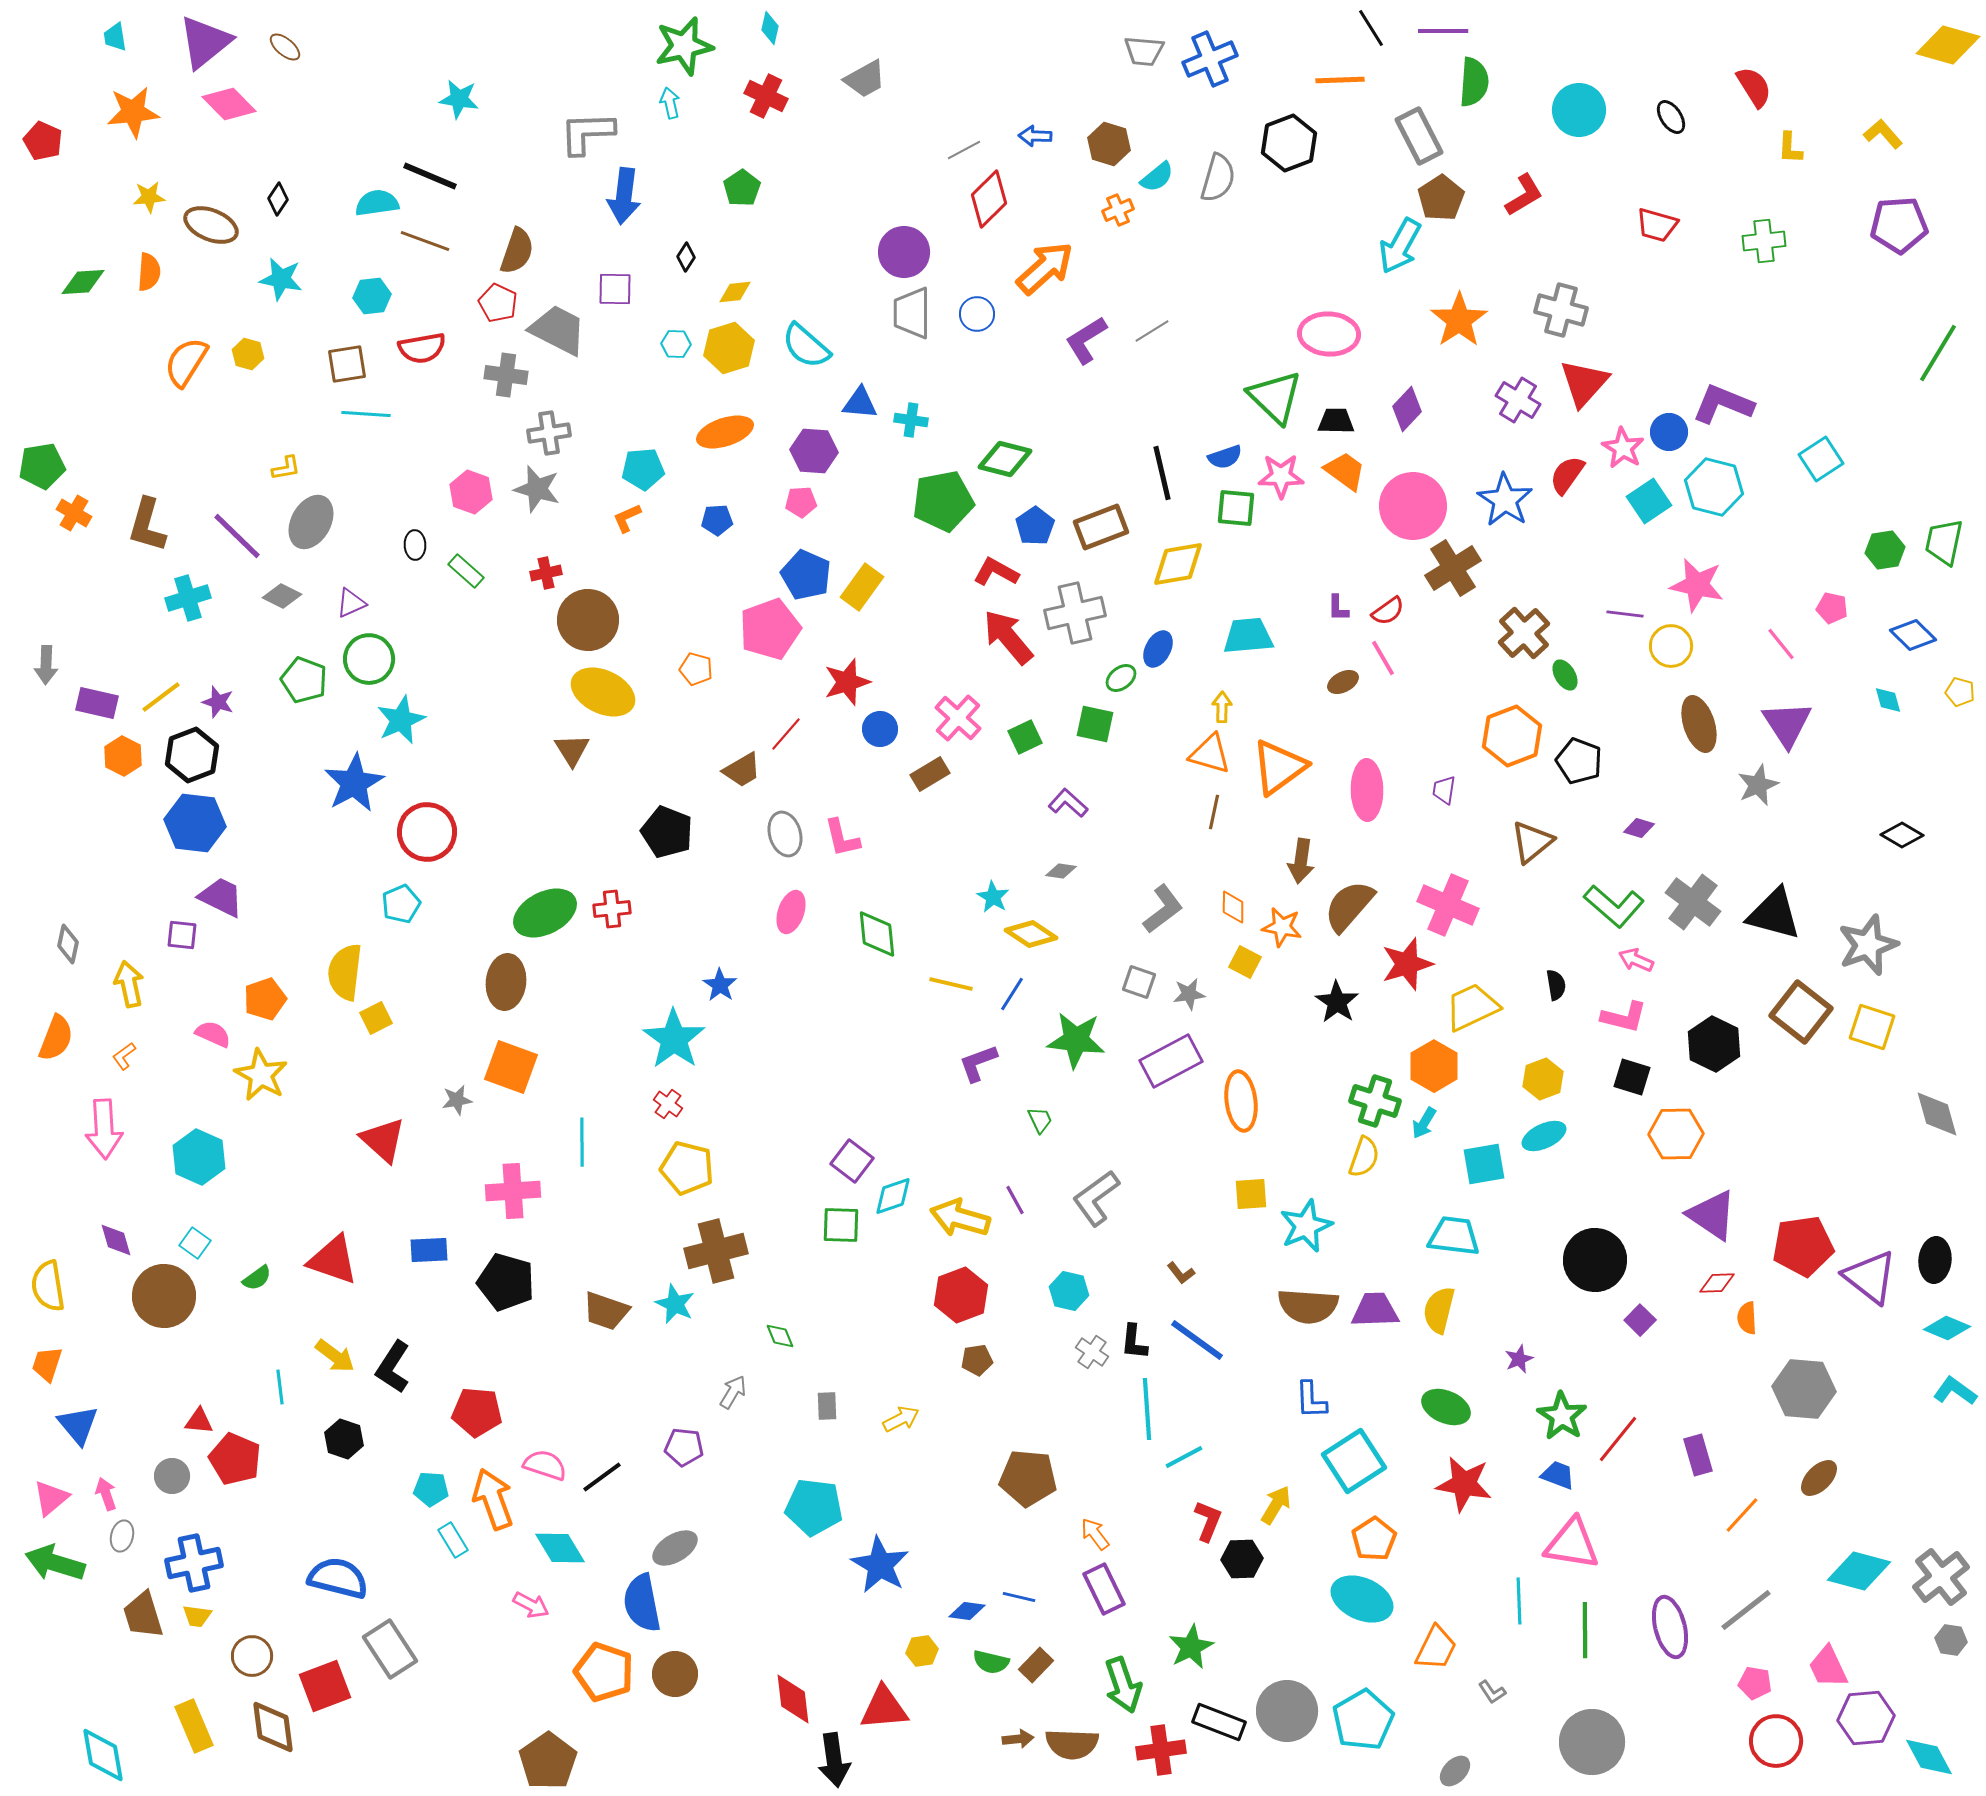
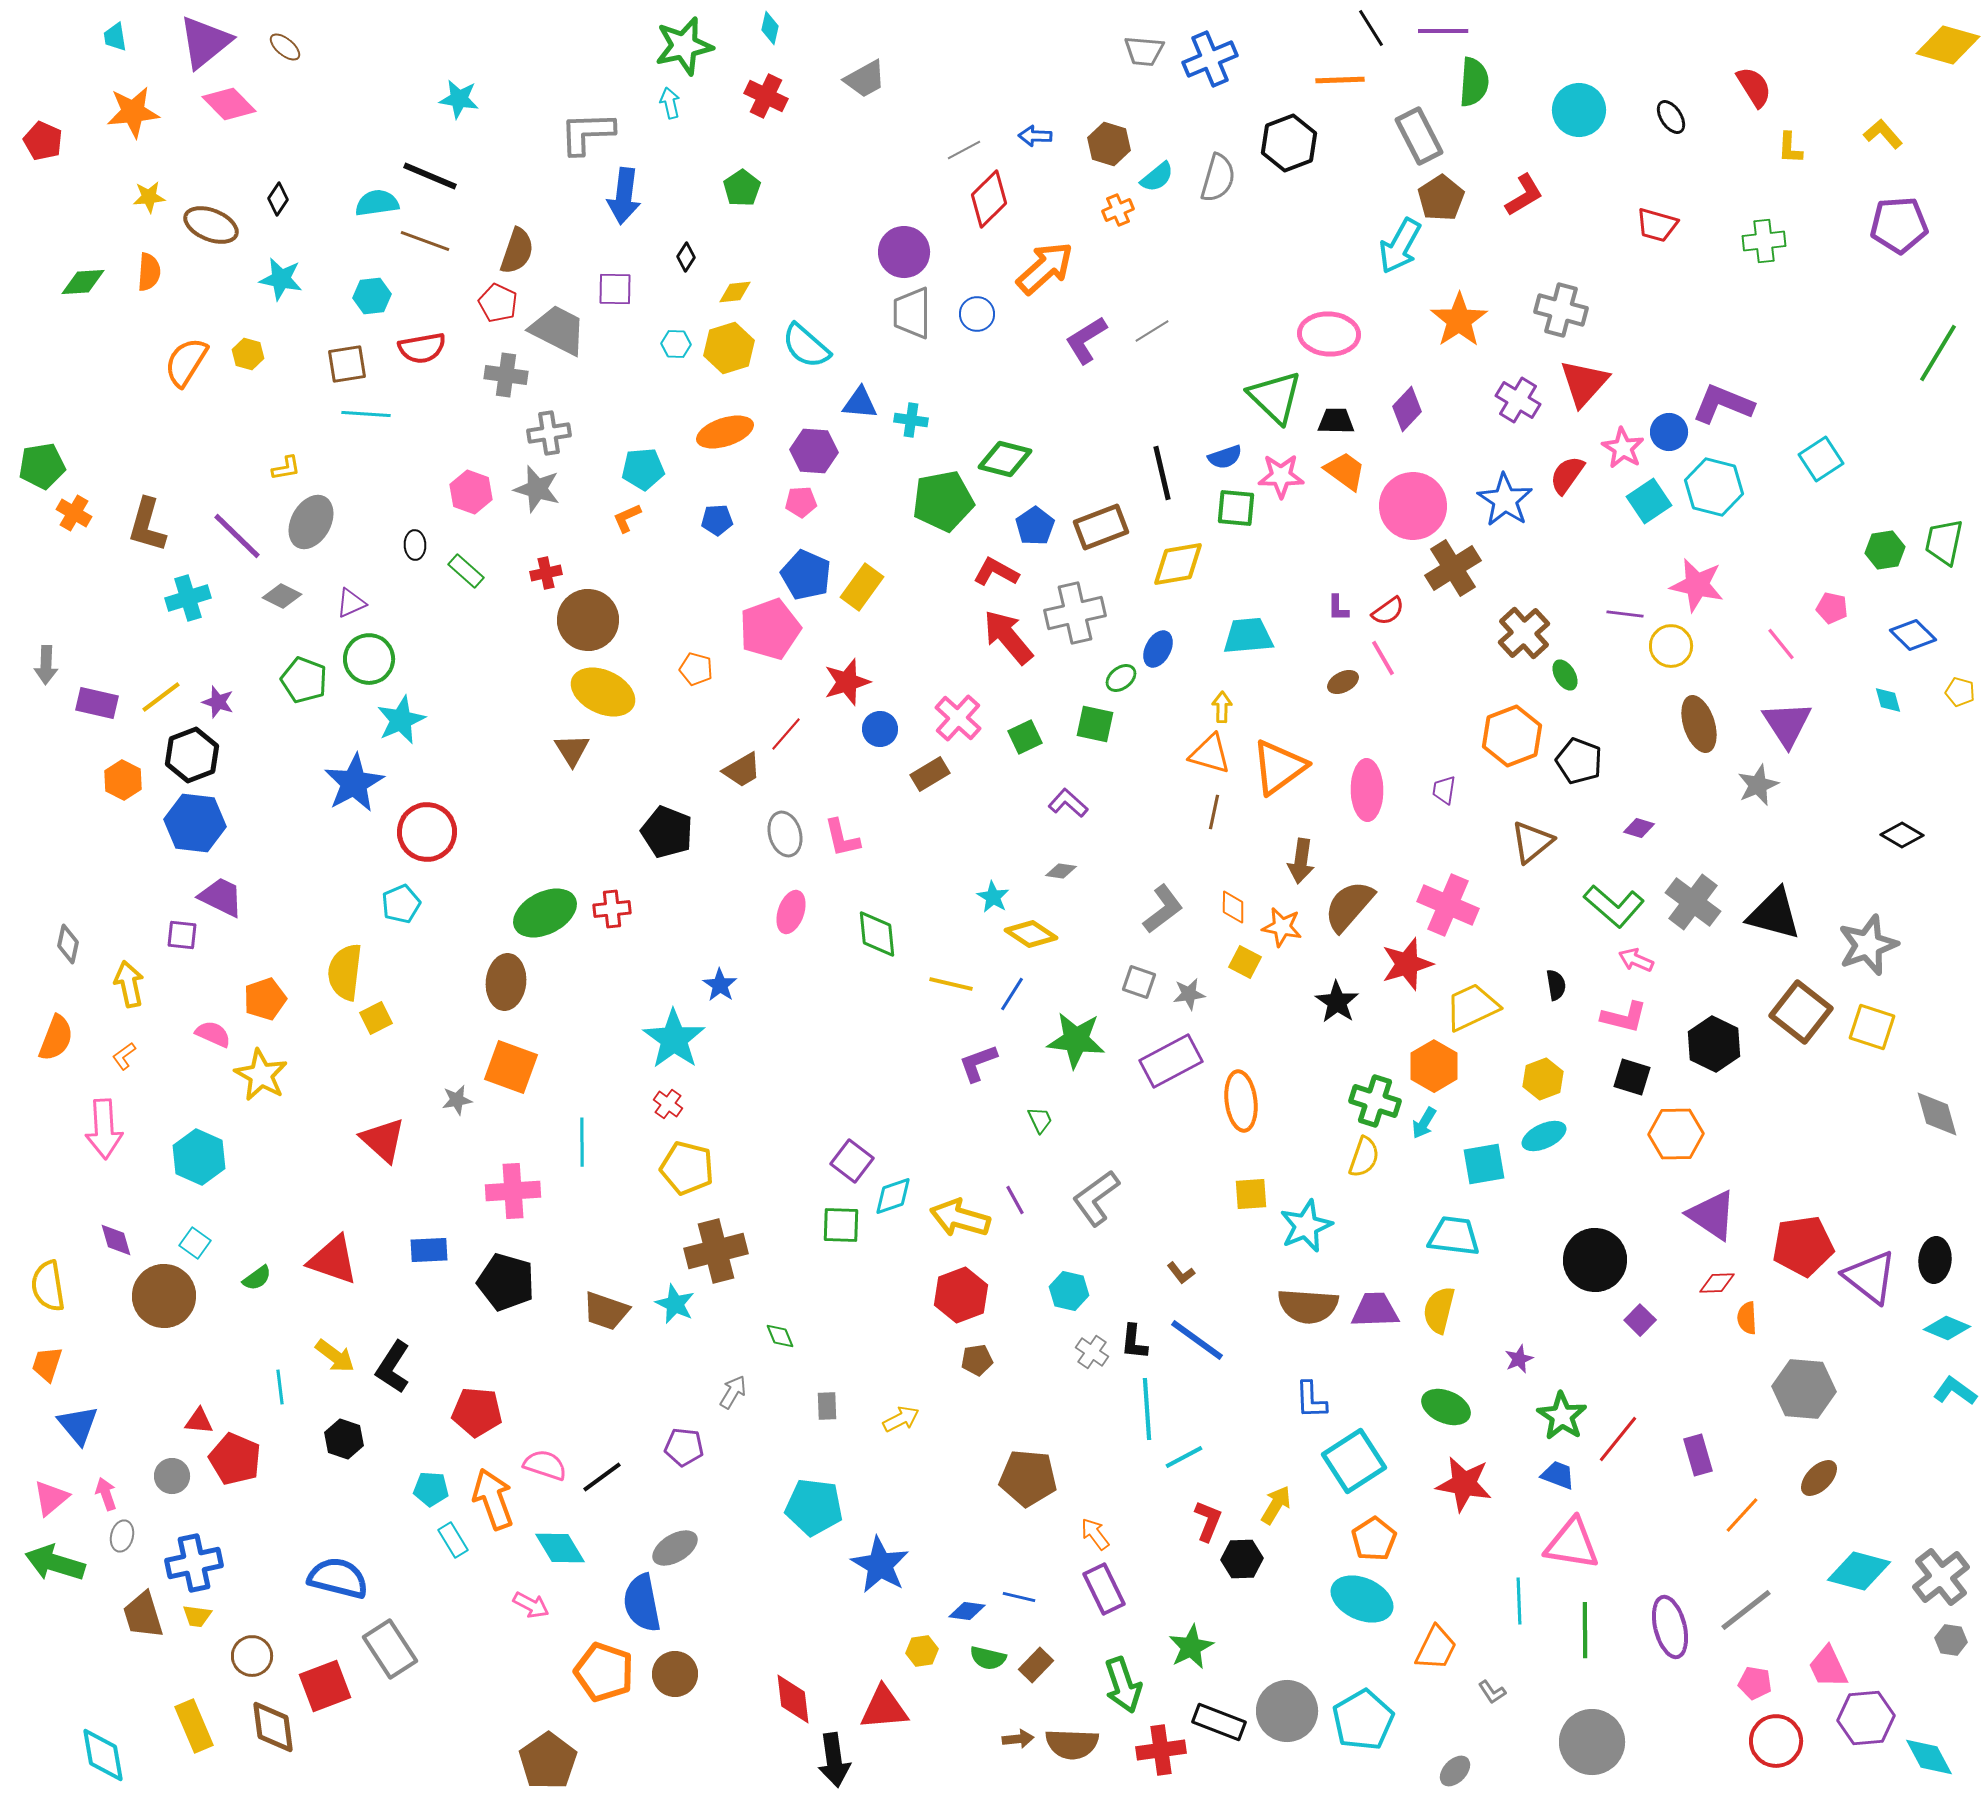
orange hexagon at (123, 756): moved 24 px down
green semicircle at (991, 1662): moved 3 px left, 4 px up
